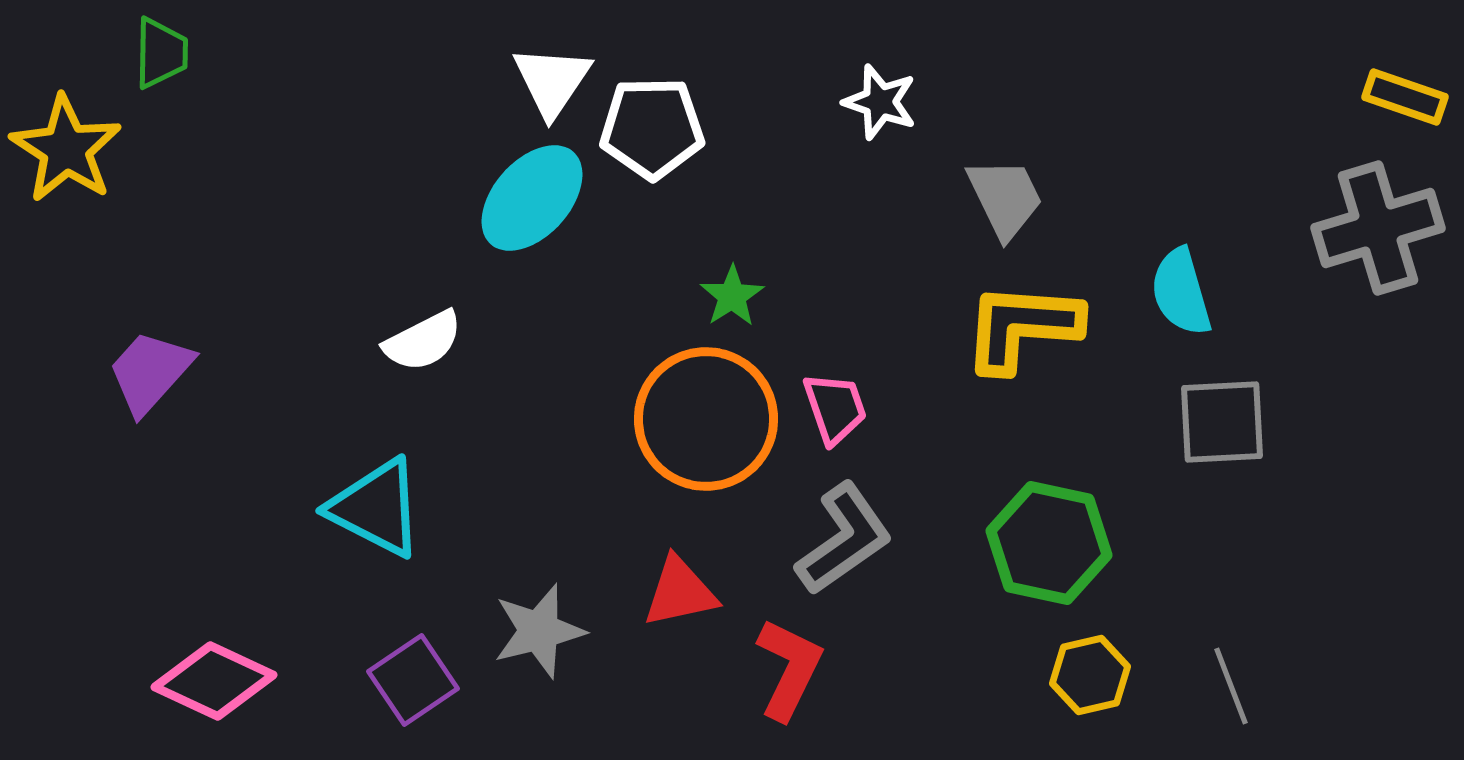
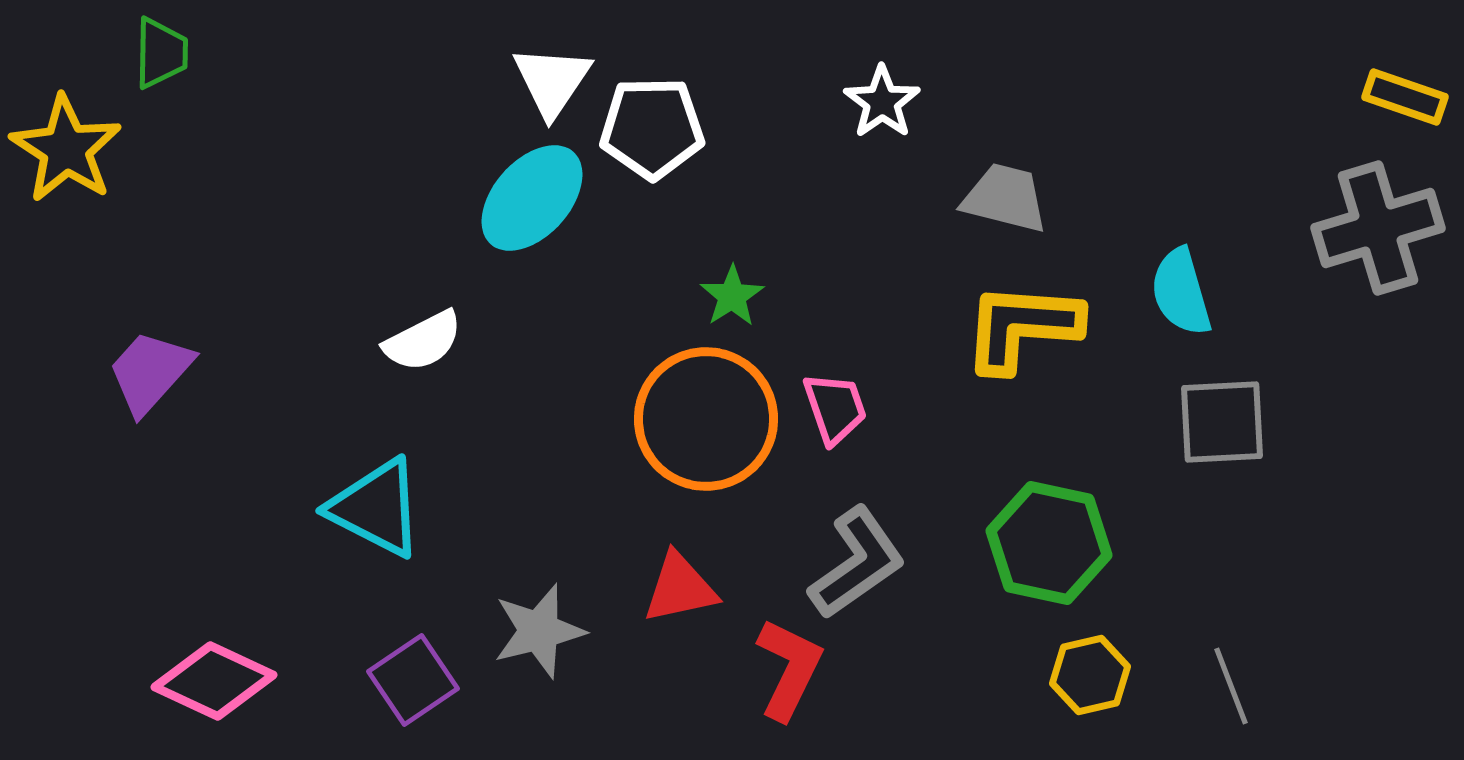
white star: moved 2 px right; rotated 18 degrees clockwise
gray trapezoid: rotated 50 degrees counterclockwise
gray L-shape: moved 13 px right, 24 px down
red triangle: moved 4 px up
